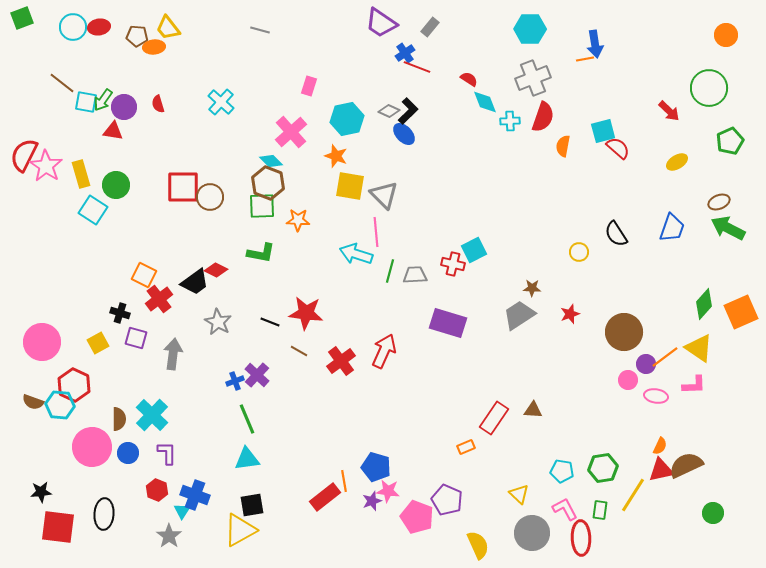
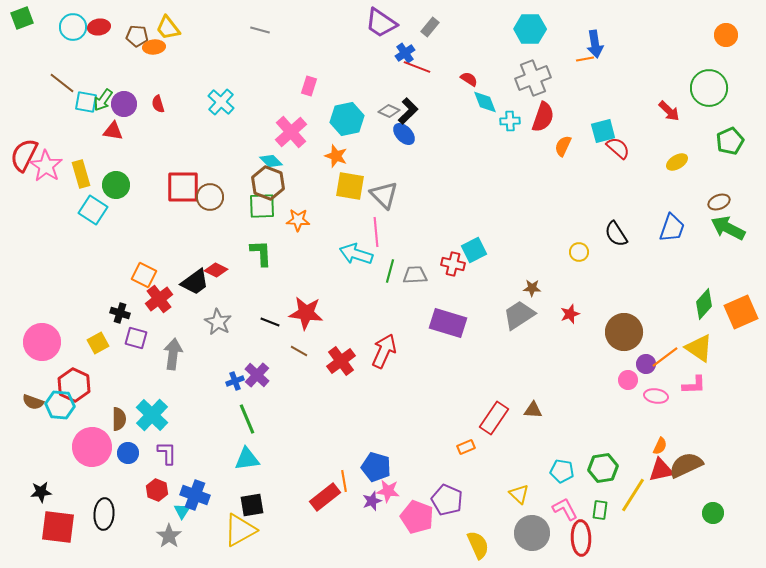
purple circle at (124, 107): moved 3 px up
orange semicircle at (563, 146): rotated 15 degrees clockwise
green L-shape at (261, 253): rotated 104 degrees counterclockwise
